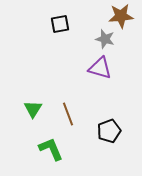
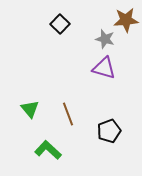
brown star: moved 5 px right, 4 px down
black square: rotated 36 degrees counterclockwise
purple triangle: moved 4 px right
green triangle: moved 3 px left; rotated 12 degrees counterclockwise
green L-shape: moved 3 px left, 1 px down; rotated 24 degrees counterclockwise
